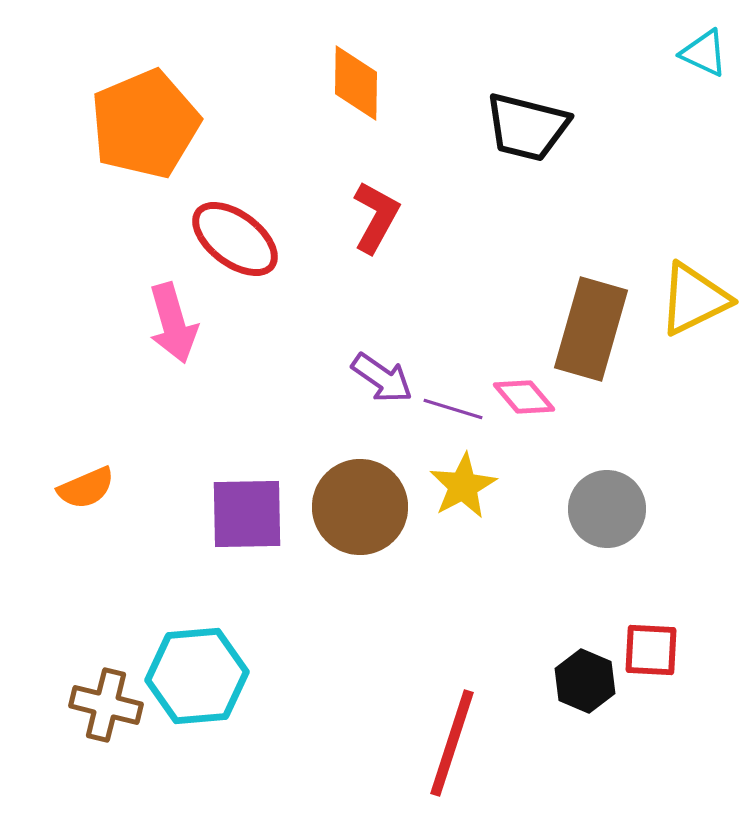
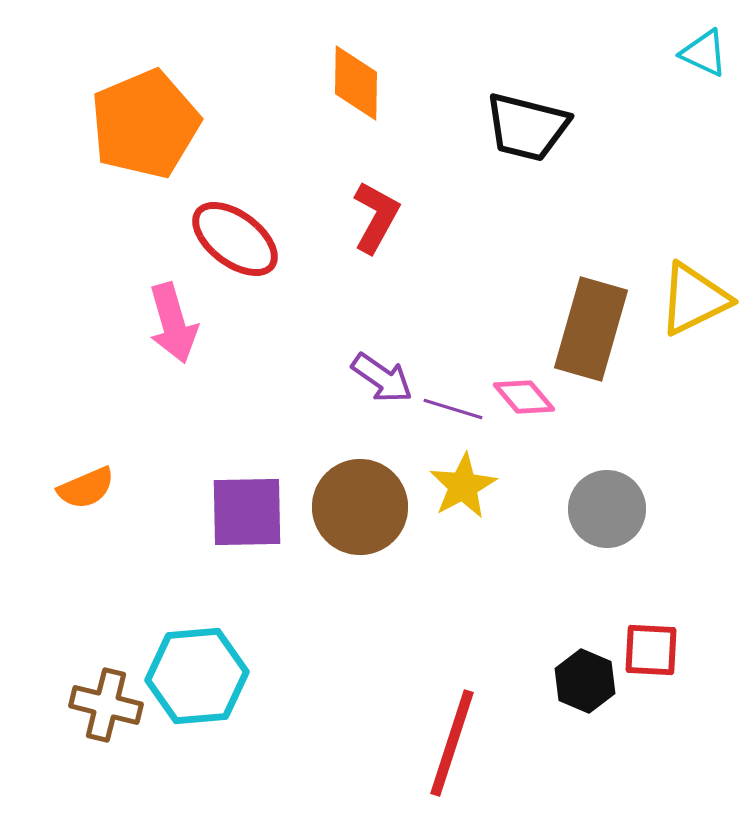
purple square: moved 2 px up
